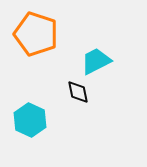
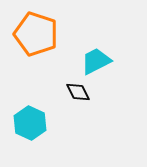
black diamond: rotated 15 degrees counterclockwise
cyan hexagon: moved 3 px down
